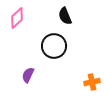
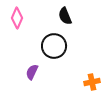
pink diamond: rotated 25 degrees counterclockwise
purple semicircle: moved 4 px right, 3 px up
